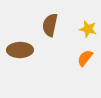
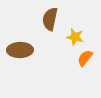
brown semicircle: moved 6 px up
yellow star: moved 13 px left, 8 px down
